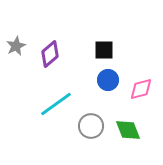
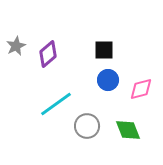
purple diamond: moved 2 px left
gray circle: moved 4 px left
